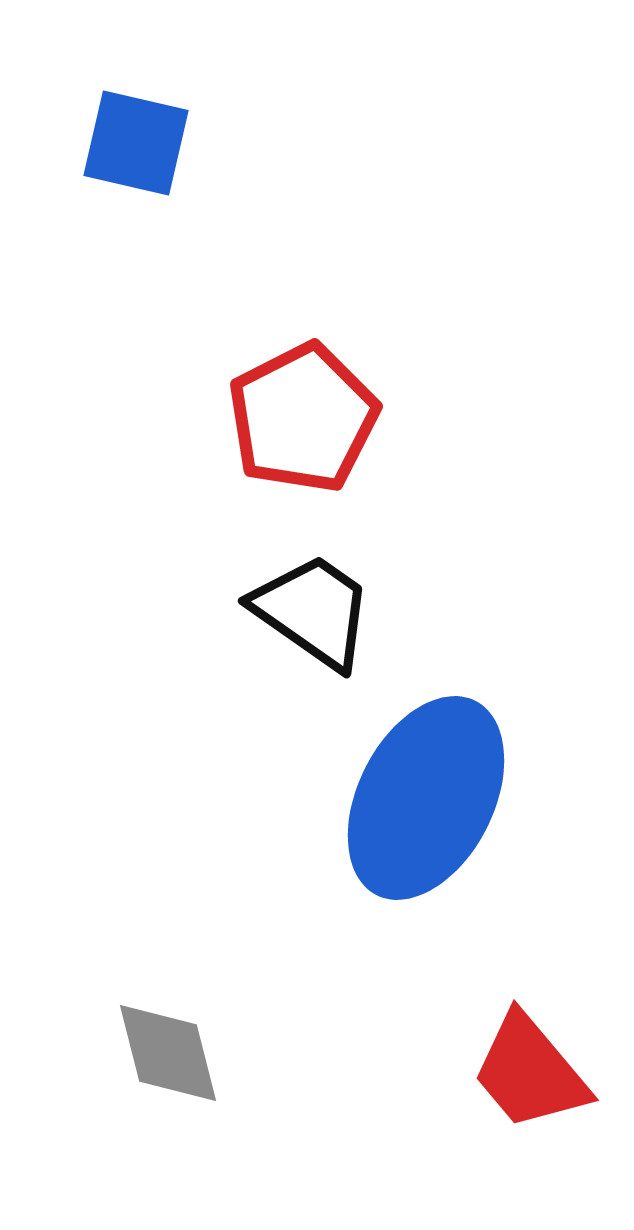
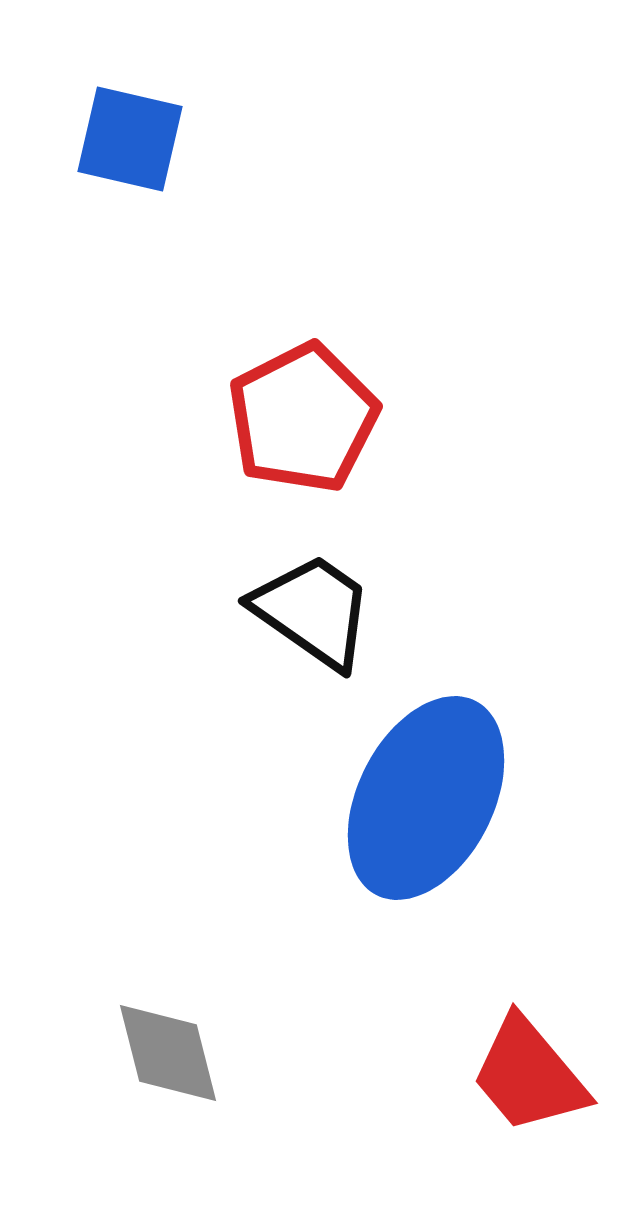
blue square: moved 6 px left, 4 px up
red trapezoid: moved 1 px left, 3 px down
